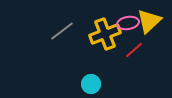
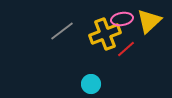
pink ellipse: moved 6 px left, 4 px up
red line: moved 8 px left, 1 px up
